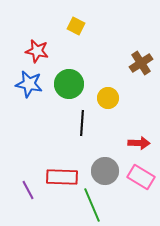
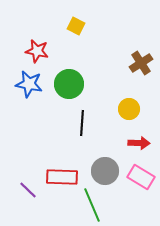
yellow circle: moved 21 px right, 11 px down
purple line: rotated 18 degrees counterclockwise
